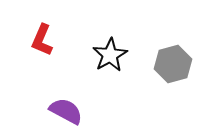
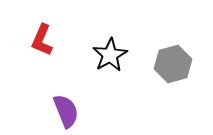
purple semicircle: rotated 40 degrees clockwise
